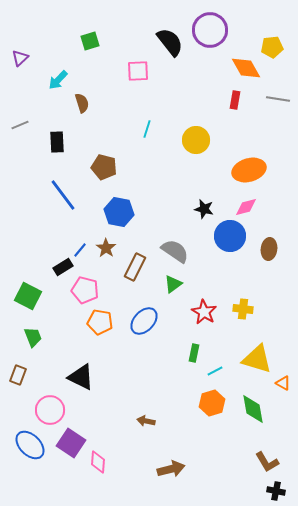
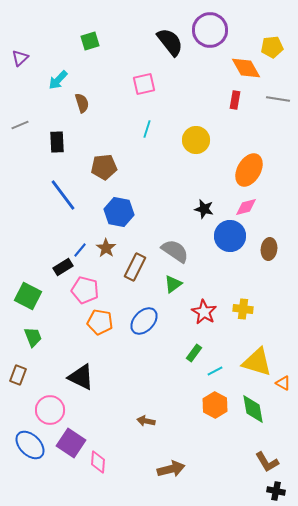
pink square at (138, 71): moved 6 px right, 13 px down; rotated 10 degrees counterclockwise
brown pentagon at (104, 167): rotated 20 degrees counterclockwise
orange ellipse at (249, 170): rotated 44 degrees counterclockwise
green rectangle at (194, 353): rotated 24 degrees clockwise
yellow triangle at (257, 359): moved 3 px down
orange hexagon at (212, 403): moved 3 px right, 2 px down; rotated 15 degrees counterclockwise
